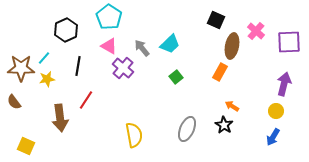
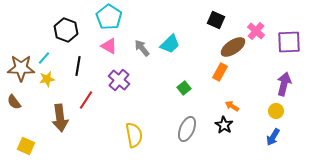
black hexagon: rotated 15 degrees counterclockwise
brown ellipse: moved 1 px right, 1 px down; rotated 45 degrees clockwise
purple cross: moved 4 px left, 12 px down
green square: moved 8 px right, 11 px down
